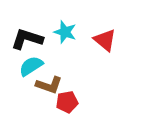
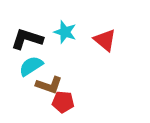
red pentagon: moved 4 px left; rotated 15 degrees clockwise
